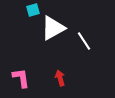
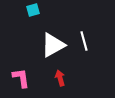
white triangle: moved 17 px down
white line: rotated 18 degrees clockwise
